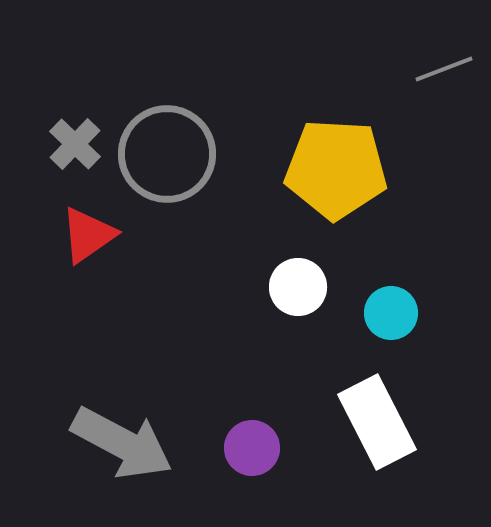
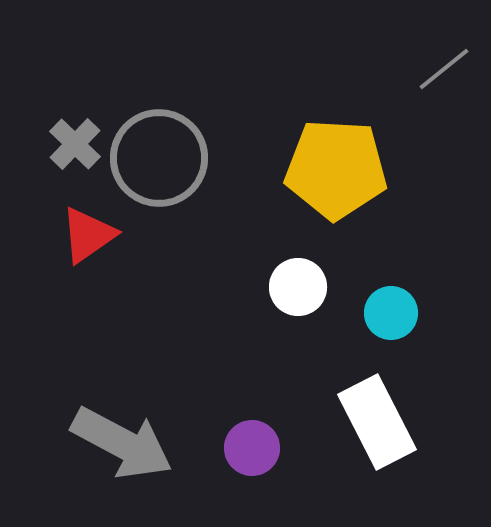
gray line: rotated 18 degrees counterclockwise
gray circle: moved 8 px left, 4 px down
